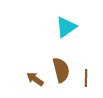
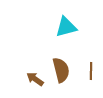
cyan triangle: rotated 20 degrees clockwise
brown line: moved 5 px right, 7 px up
